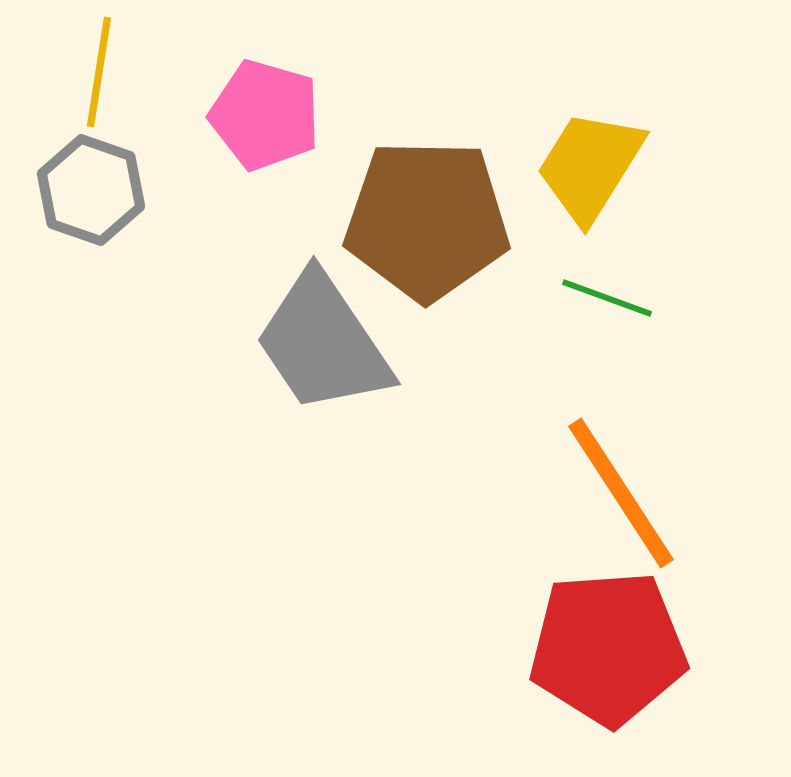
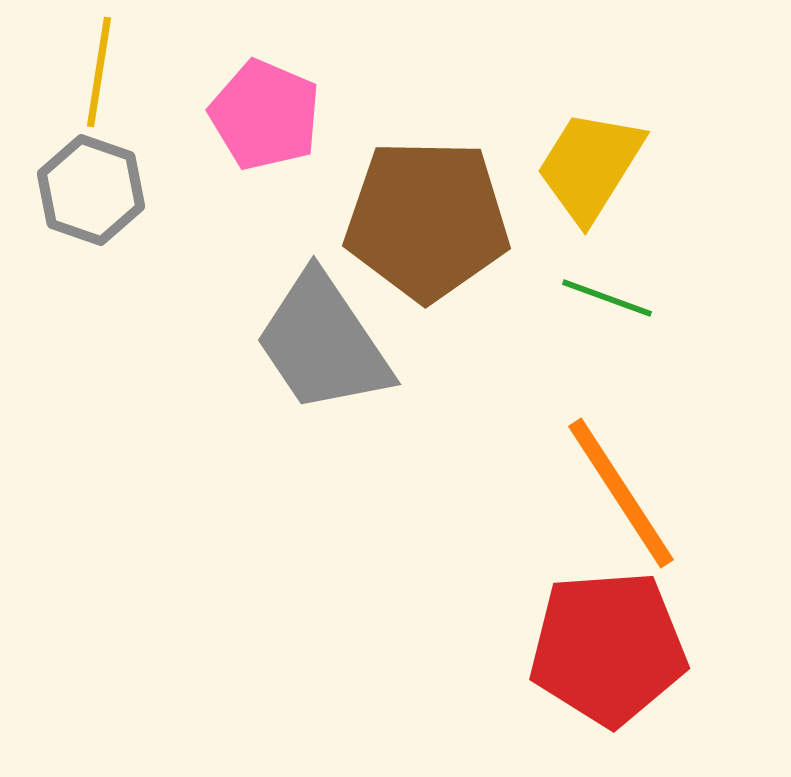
pink pentagon: rotated 7 degrees clockwise
